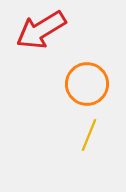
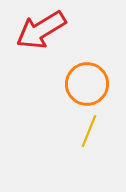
yellow line: moved 4 px up
